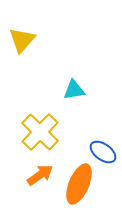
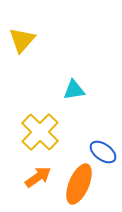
orange arrow: moved 2 px left, 2 px down
